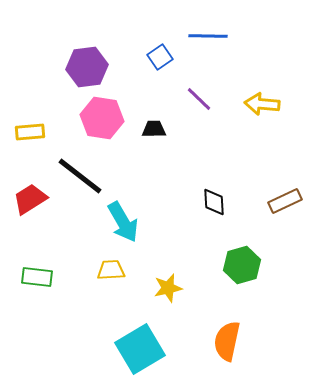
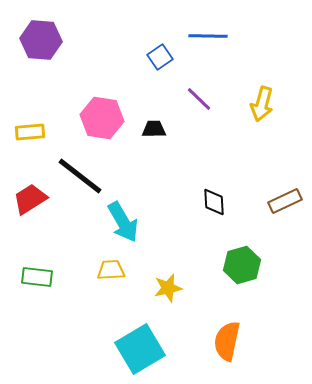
purple hexagon: moved 46 px left, 27 px up; rotated 12 degrees clockwise
yellow arrow: rotated 80 degrees counterclockwise
